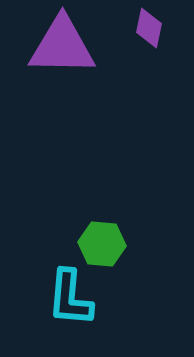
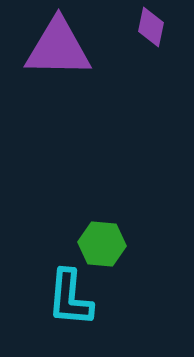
purple diamond: moved 2 px right, 1 px up
purple triangle: moved 4 px left, 2 px down
